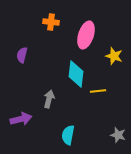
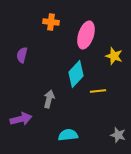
cyan diamond: rotated 36 degrees clockwise
cyan semicircle: rotated 72 degrees clockwise
